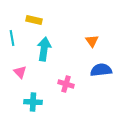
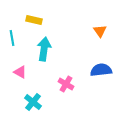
orange triangle: moved 8 px right, 10 px up
pink triangle: rotated 16 degrees counterclockwise
pink cross: rotated 14 degrees clockwise
cyan cross: rotated 36 degrees clockwise
